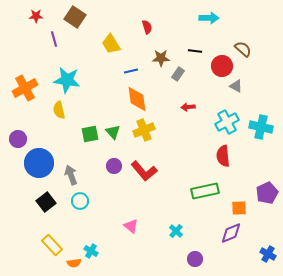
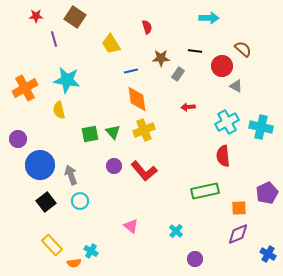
blue circle at (39, 163): moved 1 px right, 2 px down
purple diamond at (231, 233): moved 7 px right, 1 px down
